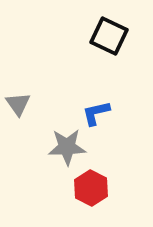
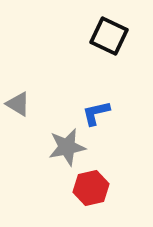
gray triangle: rotated 24 degrees counterclockwise
gray star: rotated 9 degrees counterclockwise
red hexagon: rotated 20 degrees clockwise
